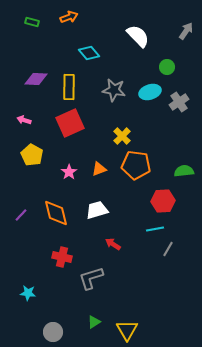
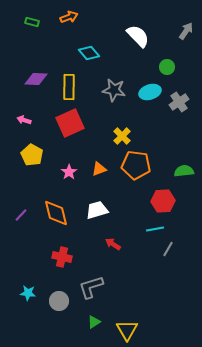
gray L-shape: moved 9 px down
gray circle: moved 6 px right, 31 px up
